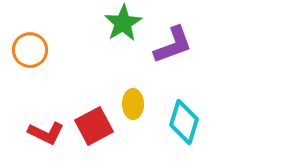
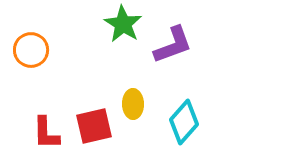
green star: moved 1 px down; rotated 9 degrees counterclockwise
orange circle: moved 1 px right
cyan diamond: rotated 24 degrees clockwise
red square: rotated 15 degrees clockwise
red L-shape: rotated 63 degrees clockwise
